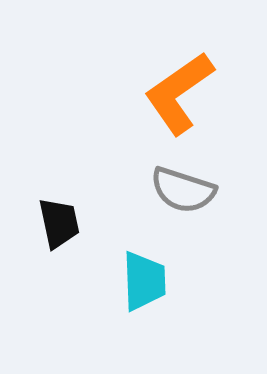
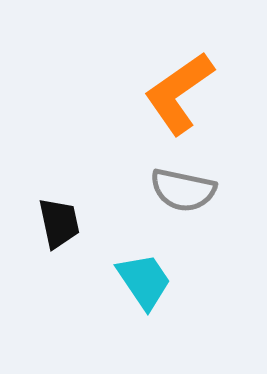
gray semicircle: rotated 6 degrees counterclockwise
cyan trapezoid: rotated 32 degrees counterclockwise
